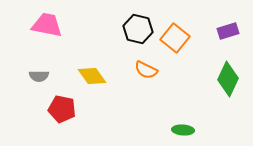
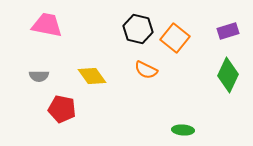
green diamond: moved 4 px up
